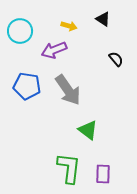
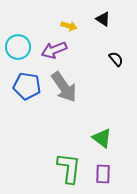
cyan circle: moved 2 px left, 16 px down
gray arrow: moved 4 px left, 3 px up
green triangle: moved 14 px right, 8 px down
